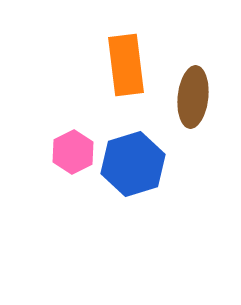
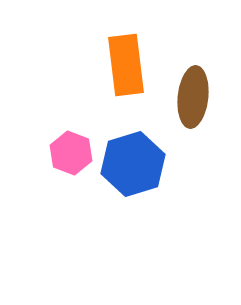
pink hexagon: moved 2 px left, 1 px down; rotated 12 degrees counterclockwise
